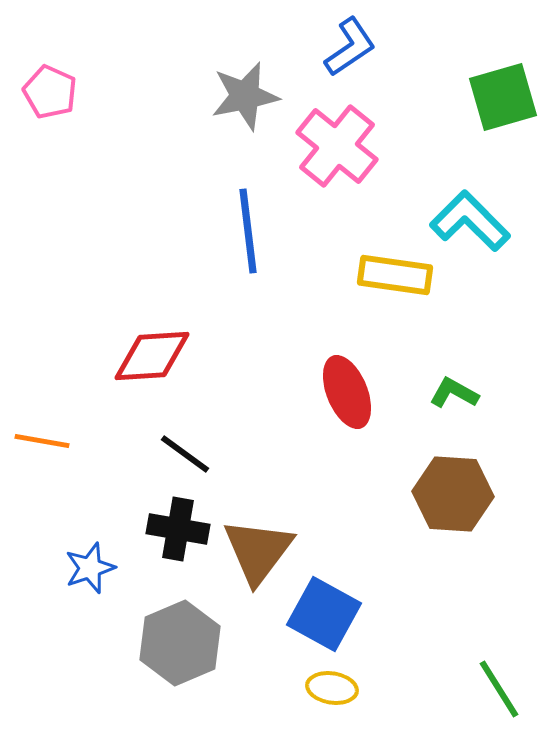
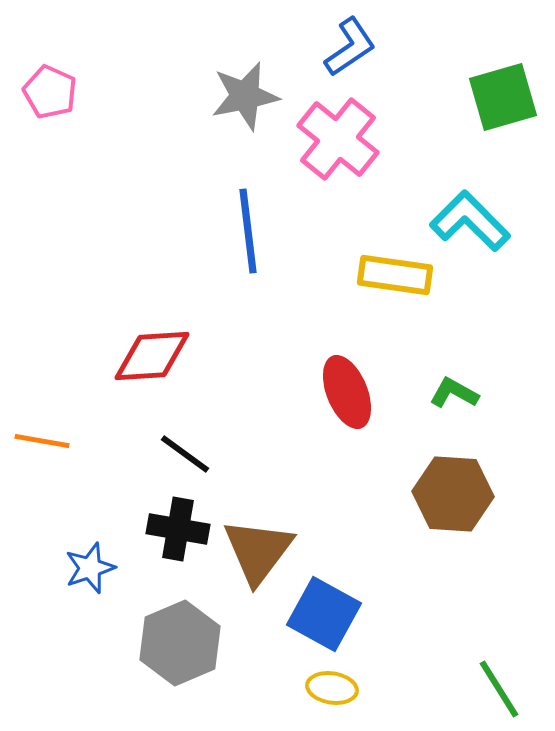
pink cross: moved 1 px right, 7 px up
